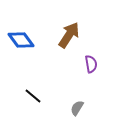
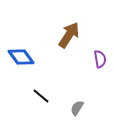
blue diamond: moved 17 px down
purple semicircle: moved 9 px right, 5 px up
black line: moved 8 px right
